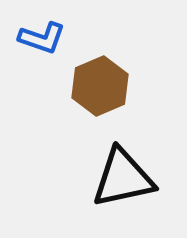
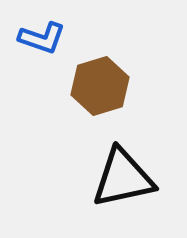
brown hexagon: rotated 6 degrees clockwise
